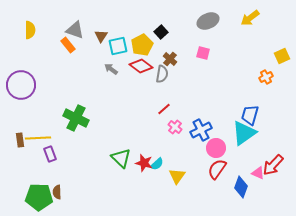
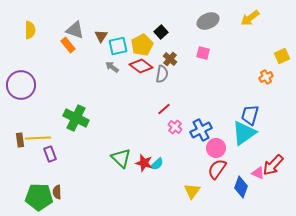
gray arrow: moved 1 px right, 2 px up
yellow triangle: moved 15 px right, 15 px down
